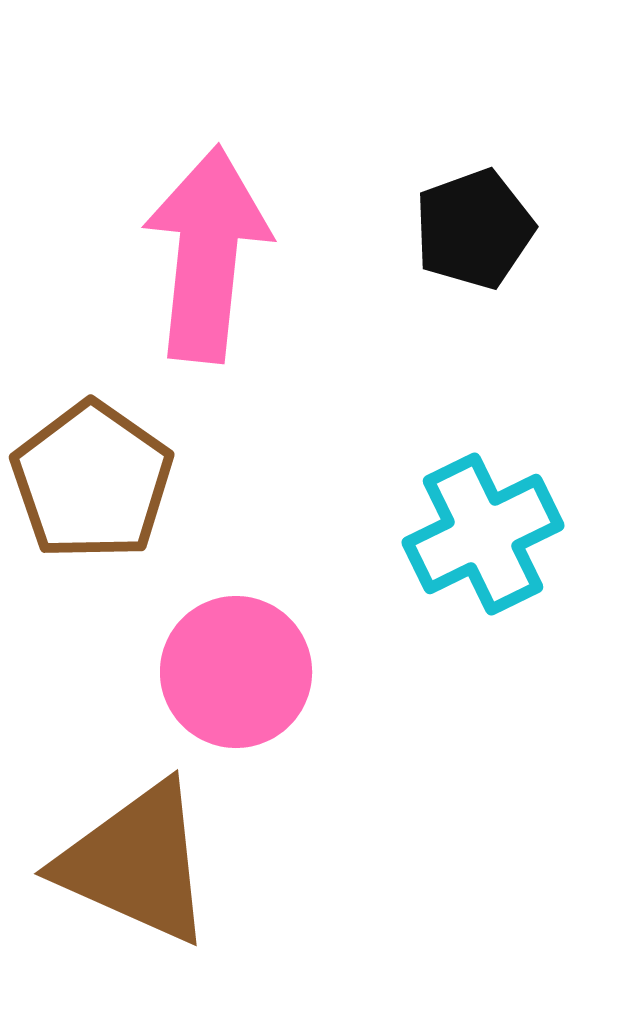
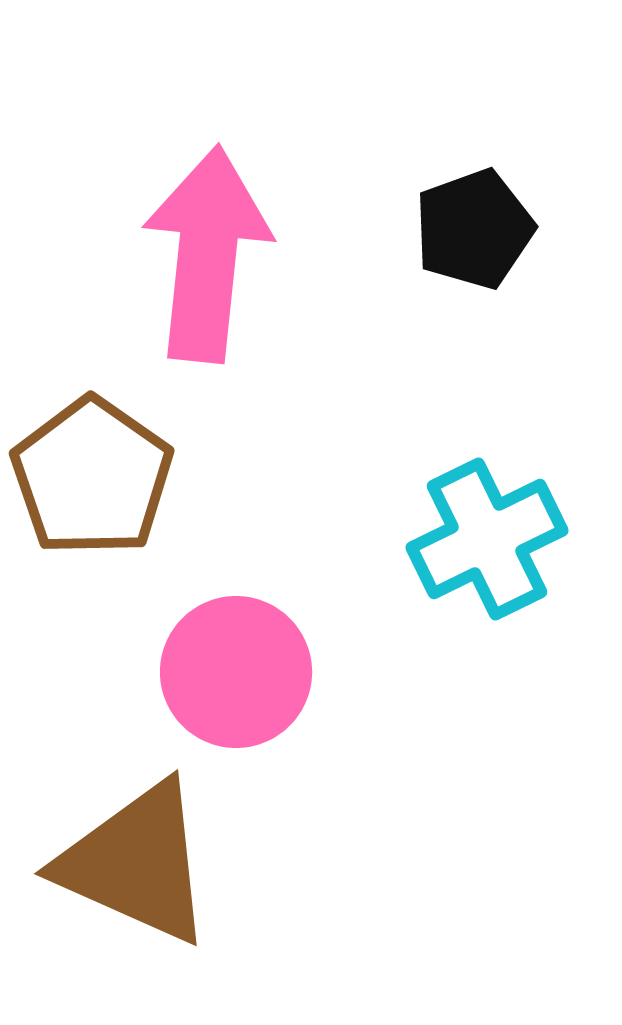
brown pentagon: moved 4 px up
cyan cross: moved 4 px right, 5 px down
